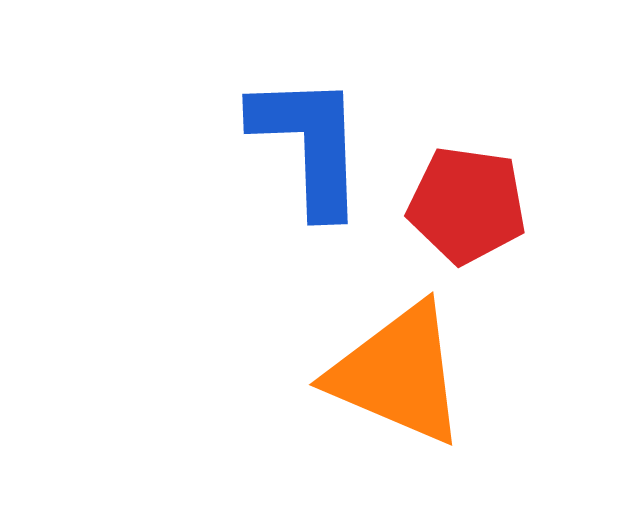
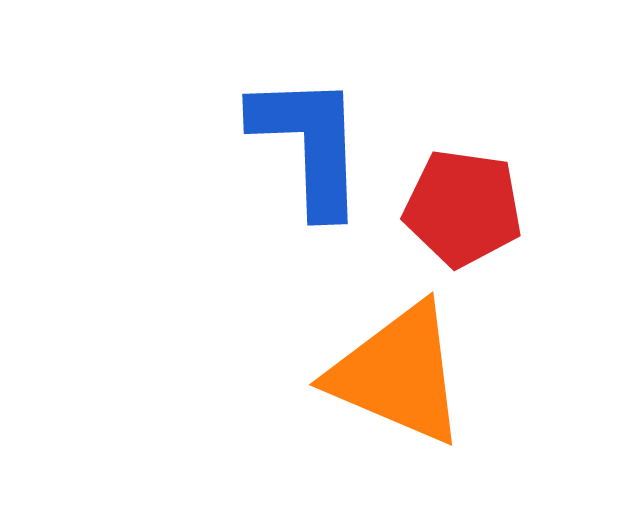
red pentagon: moved 4 px left, 3 px down
